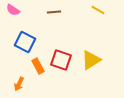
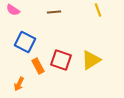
yellow line: rotated 40 degrees clockwise
